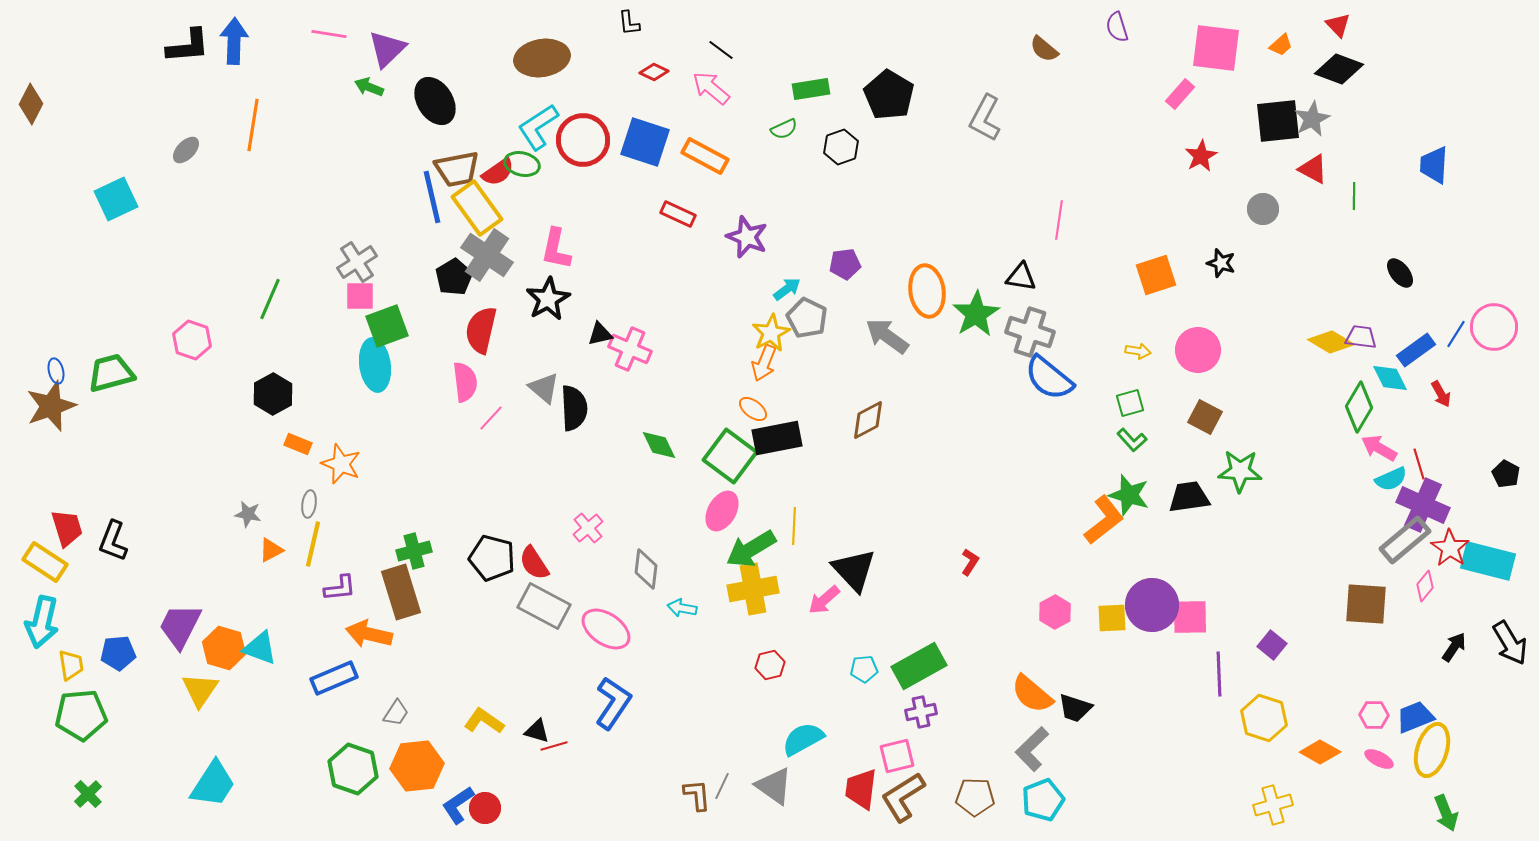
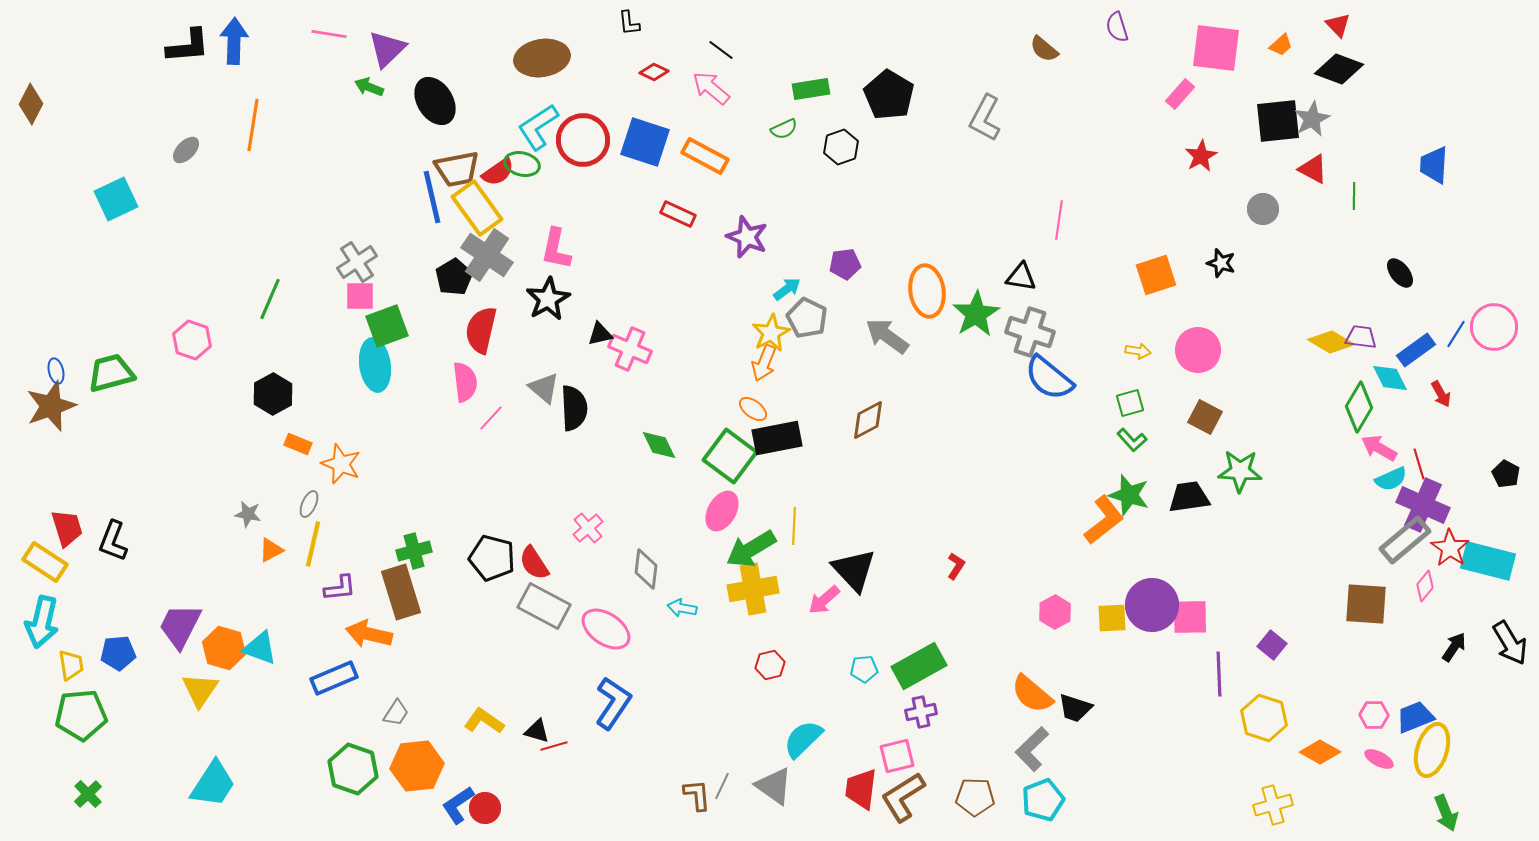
gray ellipse at (309, 504): rotated 16 degrees clockwise
red L-shape at (970, 562): moved 14 px left, 4 px down
cyan semicircle at (803, 739): rotated 15 degrees counterclockwise
